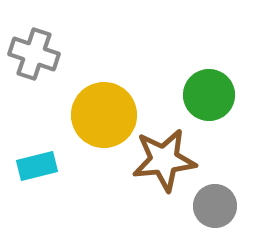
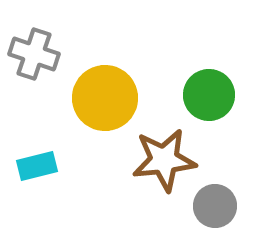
yellow circle: moved 1 px right, 17 px up
